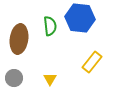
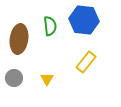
blue hexagon: moved 4 px right, 2 px down
yellow rectangle: moved 6 px left
yellow triangle: moved 3 px left
